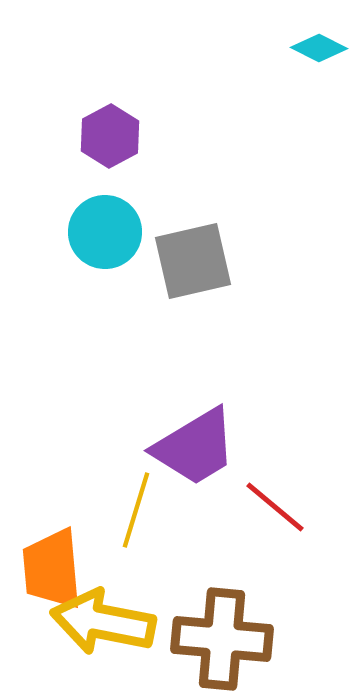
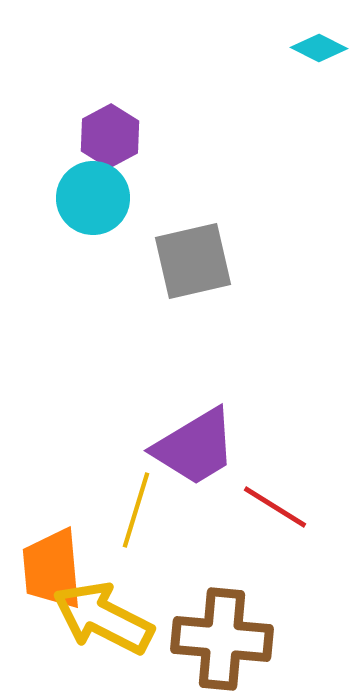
cyan circle: moved 12 px left, 34 px up
red line: rotated 8 degrees counterclockwise
yellow arrow: moved 4 px up; rotated 16 degrees clockwise
